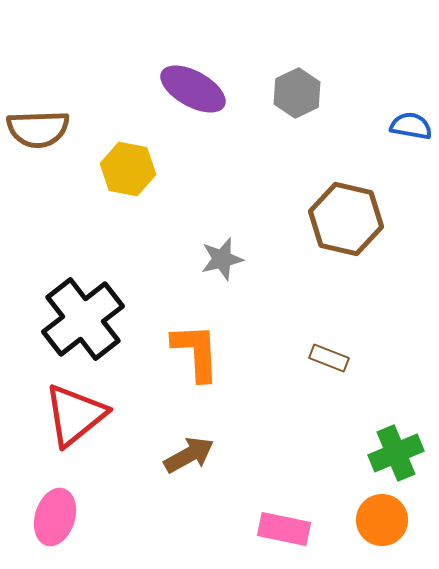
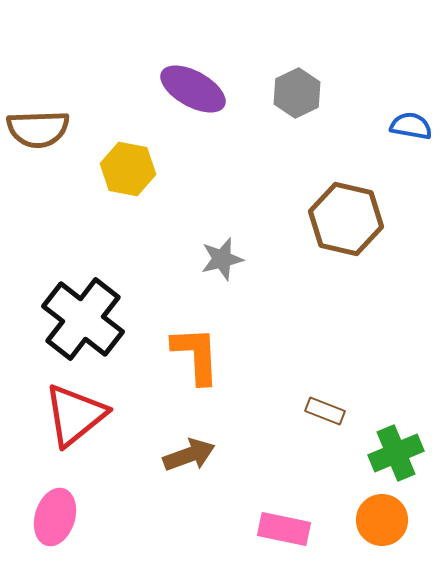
black cross: rotated 14 degrees counterclockwise
orange L-shape: moved 3 px down
brown rectangle: moved 4 px left, 53 px down
brown arrow: rotated 9 degrees clockwise
